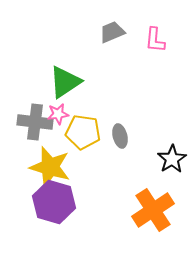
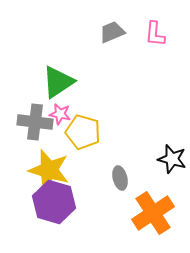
pink L-shape: moved 6 px up
green triangle: moved 7 px left
pink star: moved 2 px right; rotated 20 degrees clockwise
yellow pentagon: rotated 8 degrees clockwise
gray ellipse: moved 42 px down
black star: rotated 24 degrees counterclockwise
yellow star: moved 1 px left, 3 px down
orange cross: moved 3 px down
